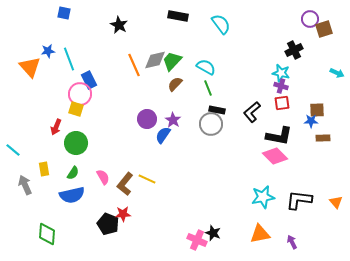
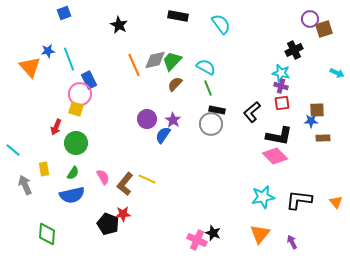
blue square at (64, 13): rotated 32 degrees counterclockwise
orange triangle at (260, 234): rotated 40 degrees counterclockwise
